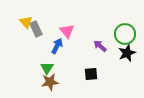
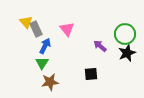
pink triangle: moved 2 px up
blue arrow: moved 12 px left
green triangle: moved 5 px left, 5 px up
